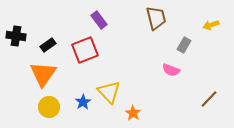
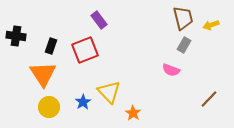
brown trapezoid: moved 27 px right
black rectangle: moved 3 px right, 1 px down; rotated 35 degrees counterclockwise
orange triangle: rotated 8 degrees counterclockwise
